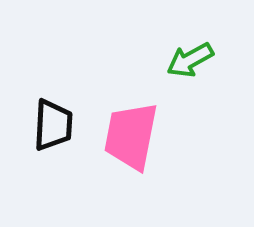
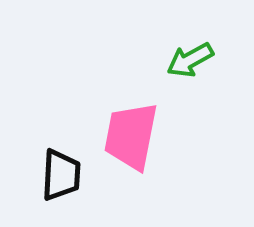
black trapezoid: moved 8 px right, 50 px down
